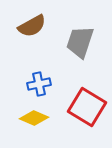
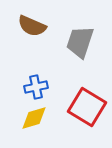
brown semicircle: rotated 52 degrees clockwise
blue cross: moved 3 px left, 3 px down
yellow diamond: rotated 40 degrees counterclockwise
